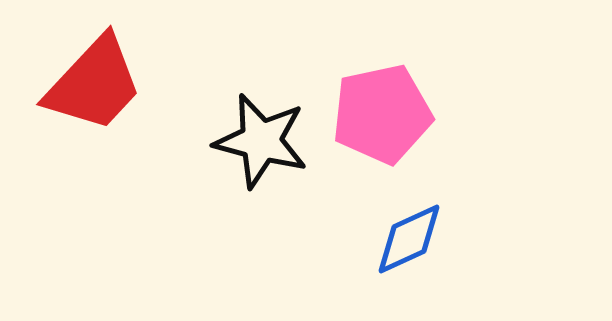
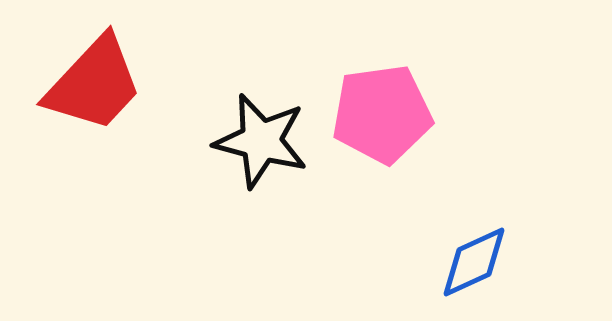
pink pentagon: rotated 4 degrees clockwise
blue diamond: moved 65 px right, 23 px down
